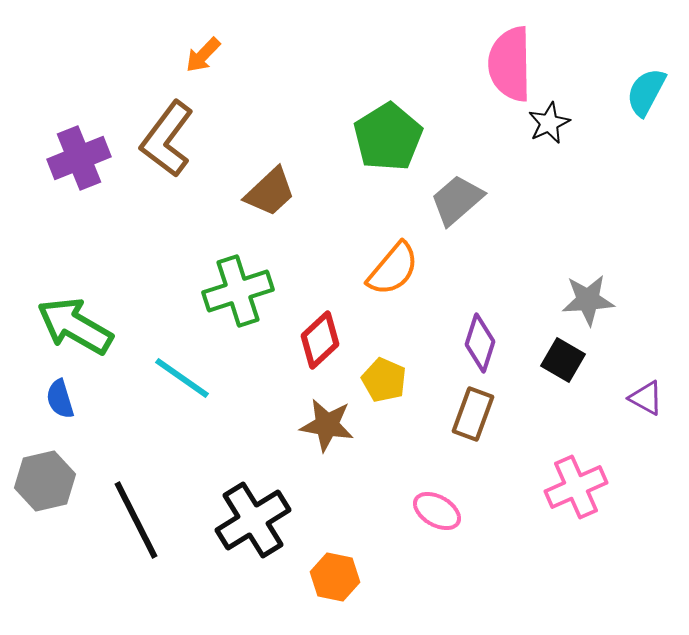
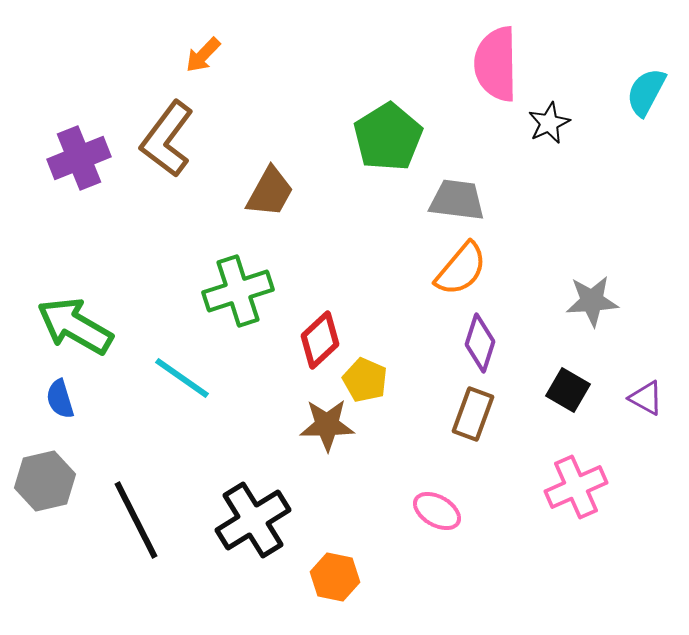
pink semicircle: moved 14 px left
brown trapezoid: rotated 18 degrees counterclockwise
gray trapezoid: rotated 48 degrees clockwise
orange semicircle: moved 68 px right
gray star: moved 4 px right, 1 px down
black square: moved 5 px right, 30 px down
yellow pentagon: moved 19 px left
brown star: rotated 10 degrees counterclockwise
